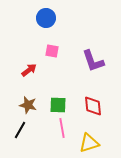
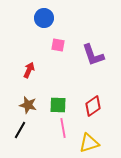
blue circle: moved 2 px left
pink square: moved 6 px right, 6 px up
purple L-shape: moved 6 px up
red arrow: rotated 28 degrees counterclockwise
red diamond: rotated 60 degrees clockwise
pink line: moved 1 px right
